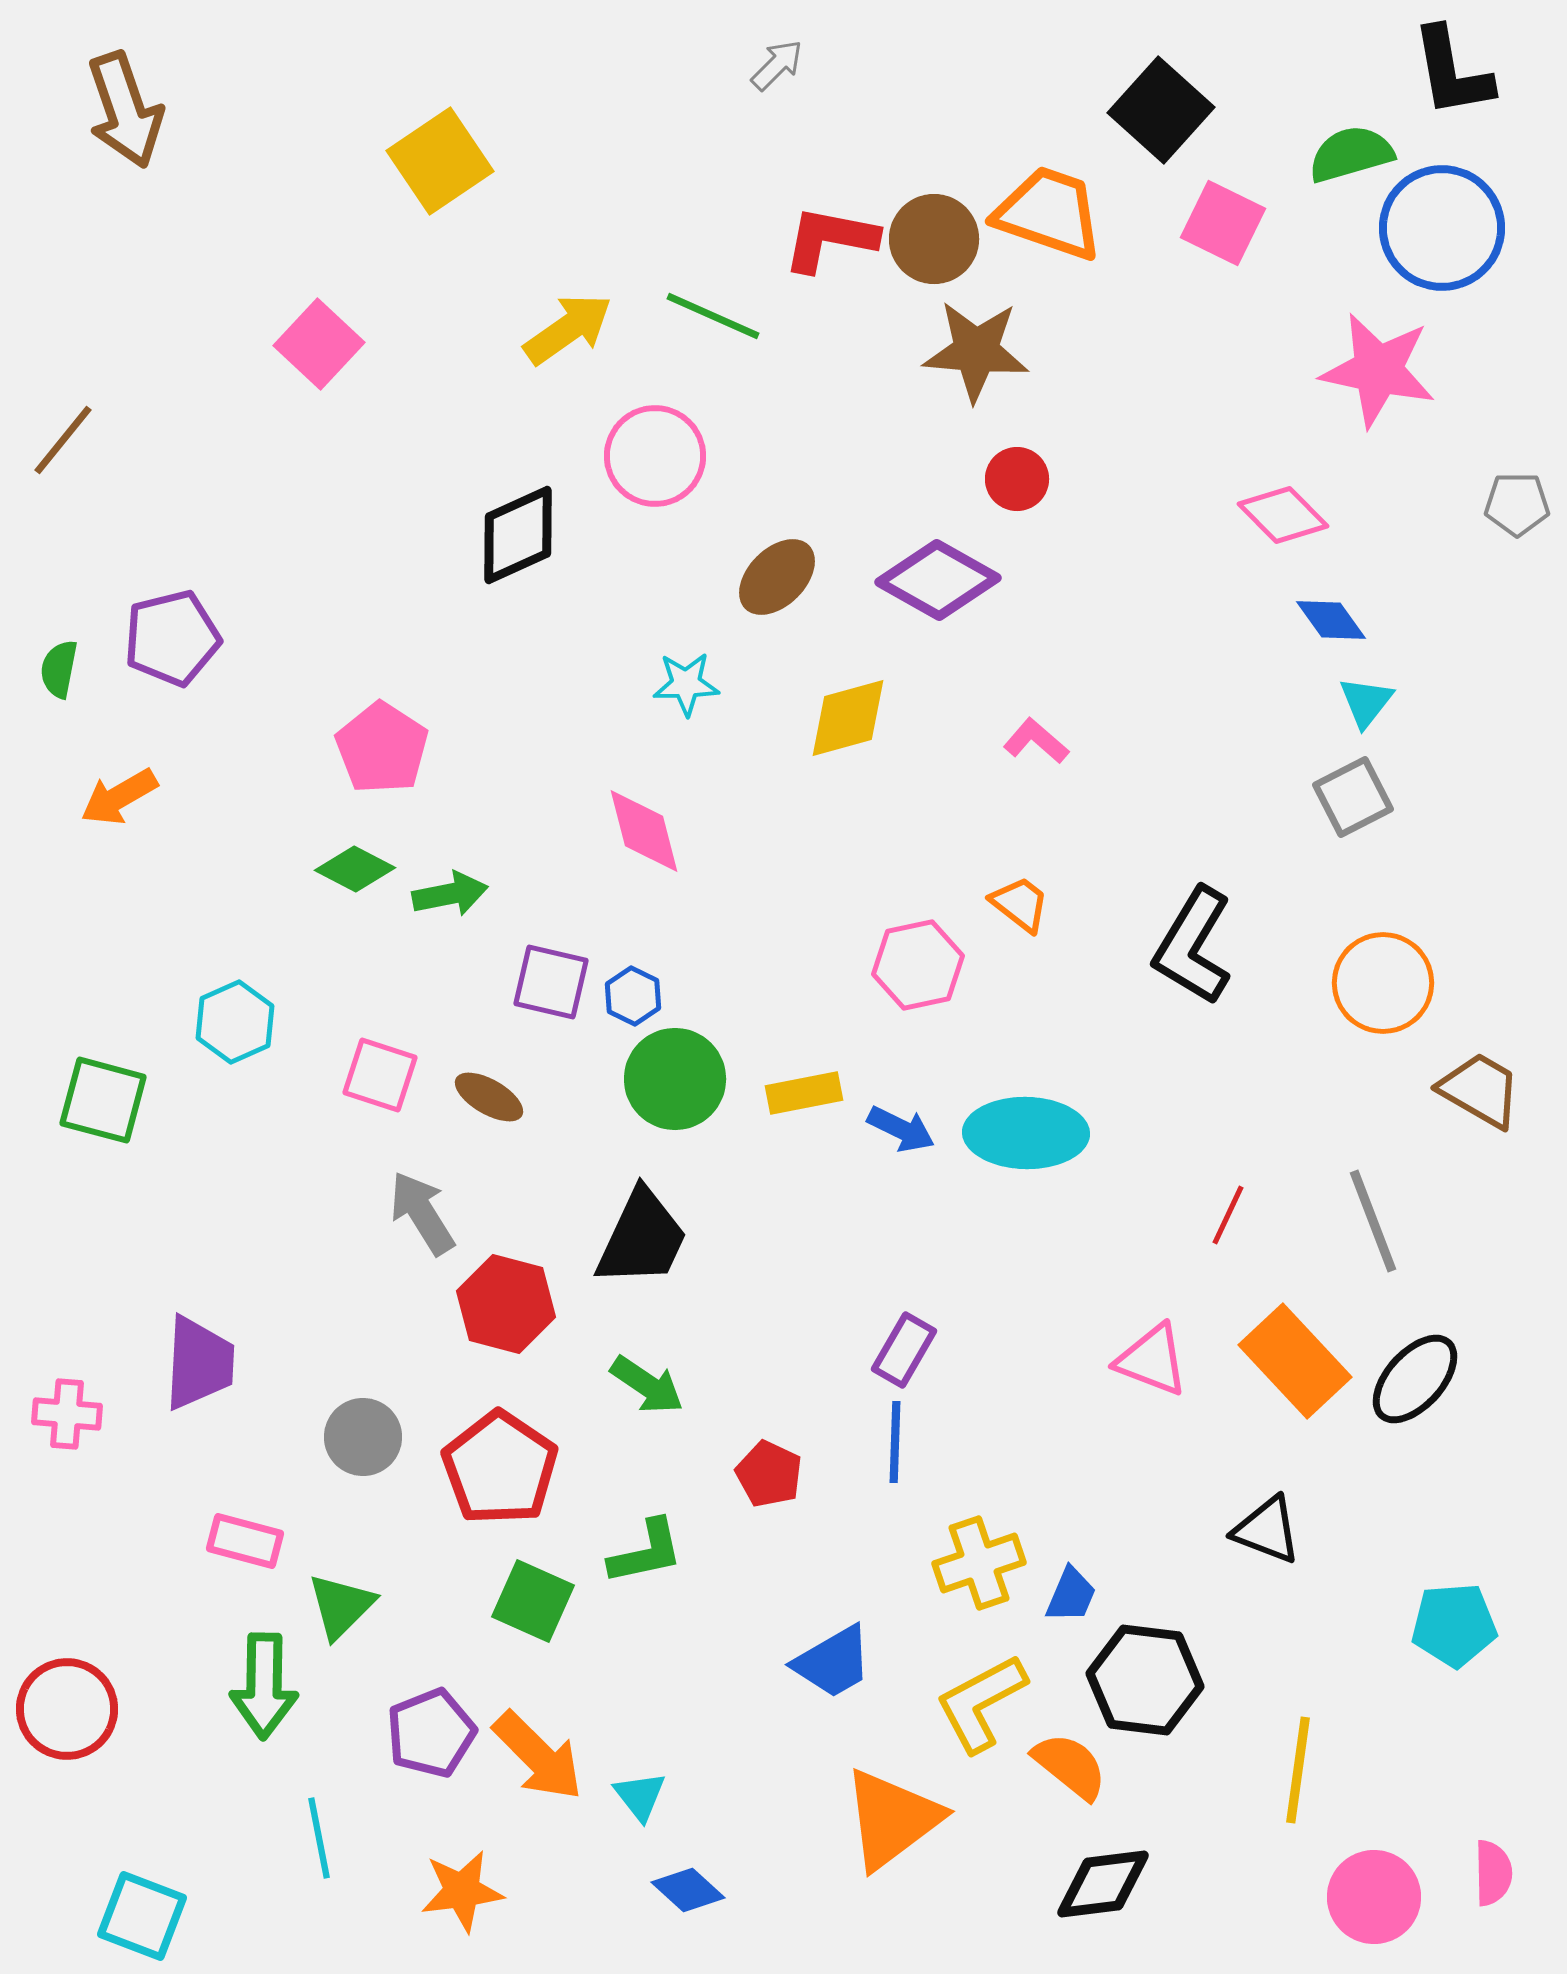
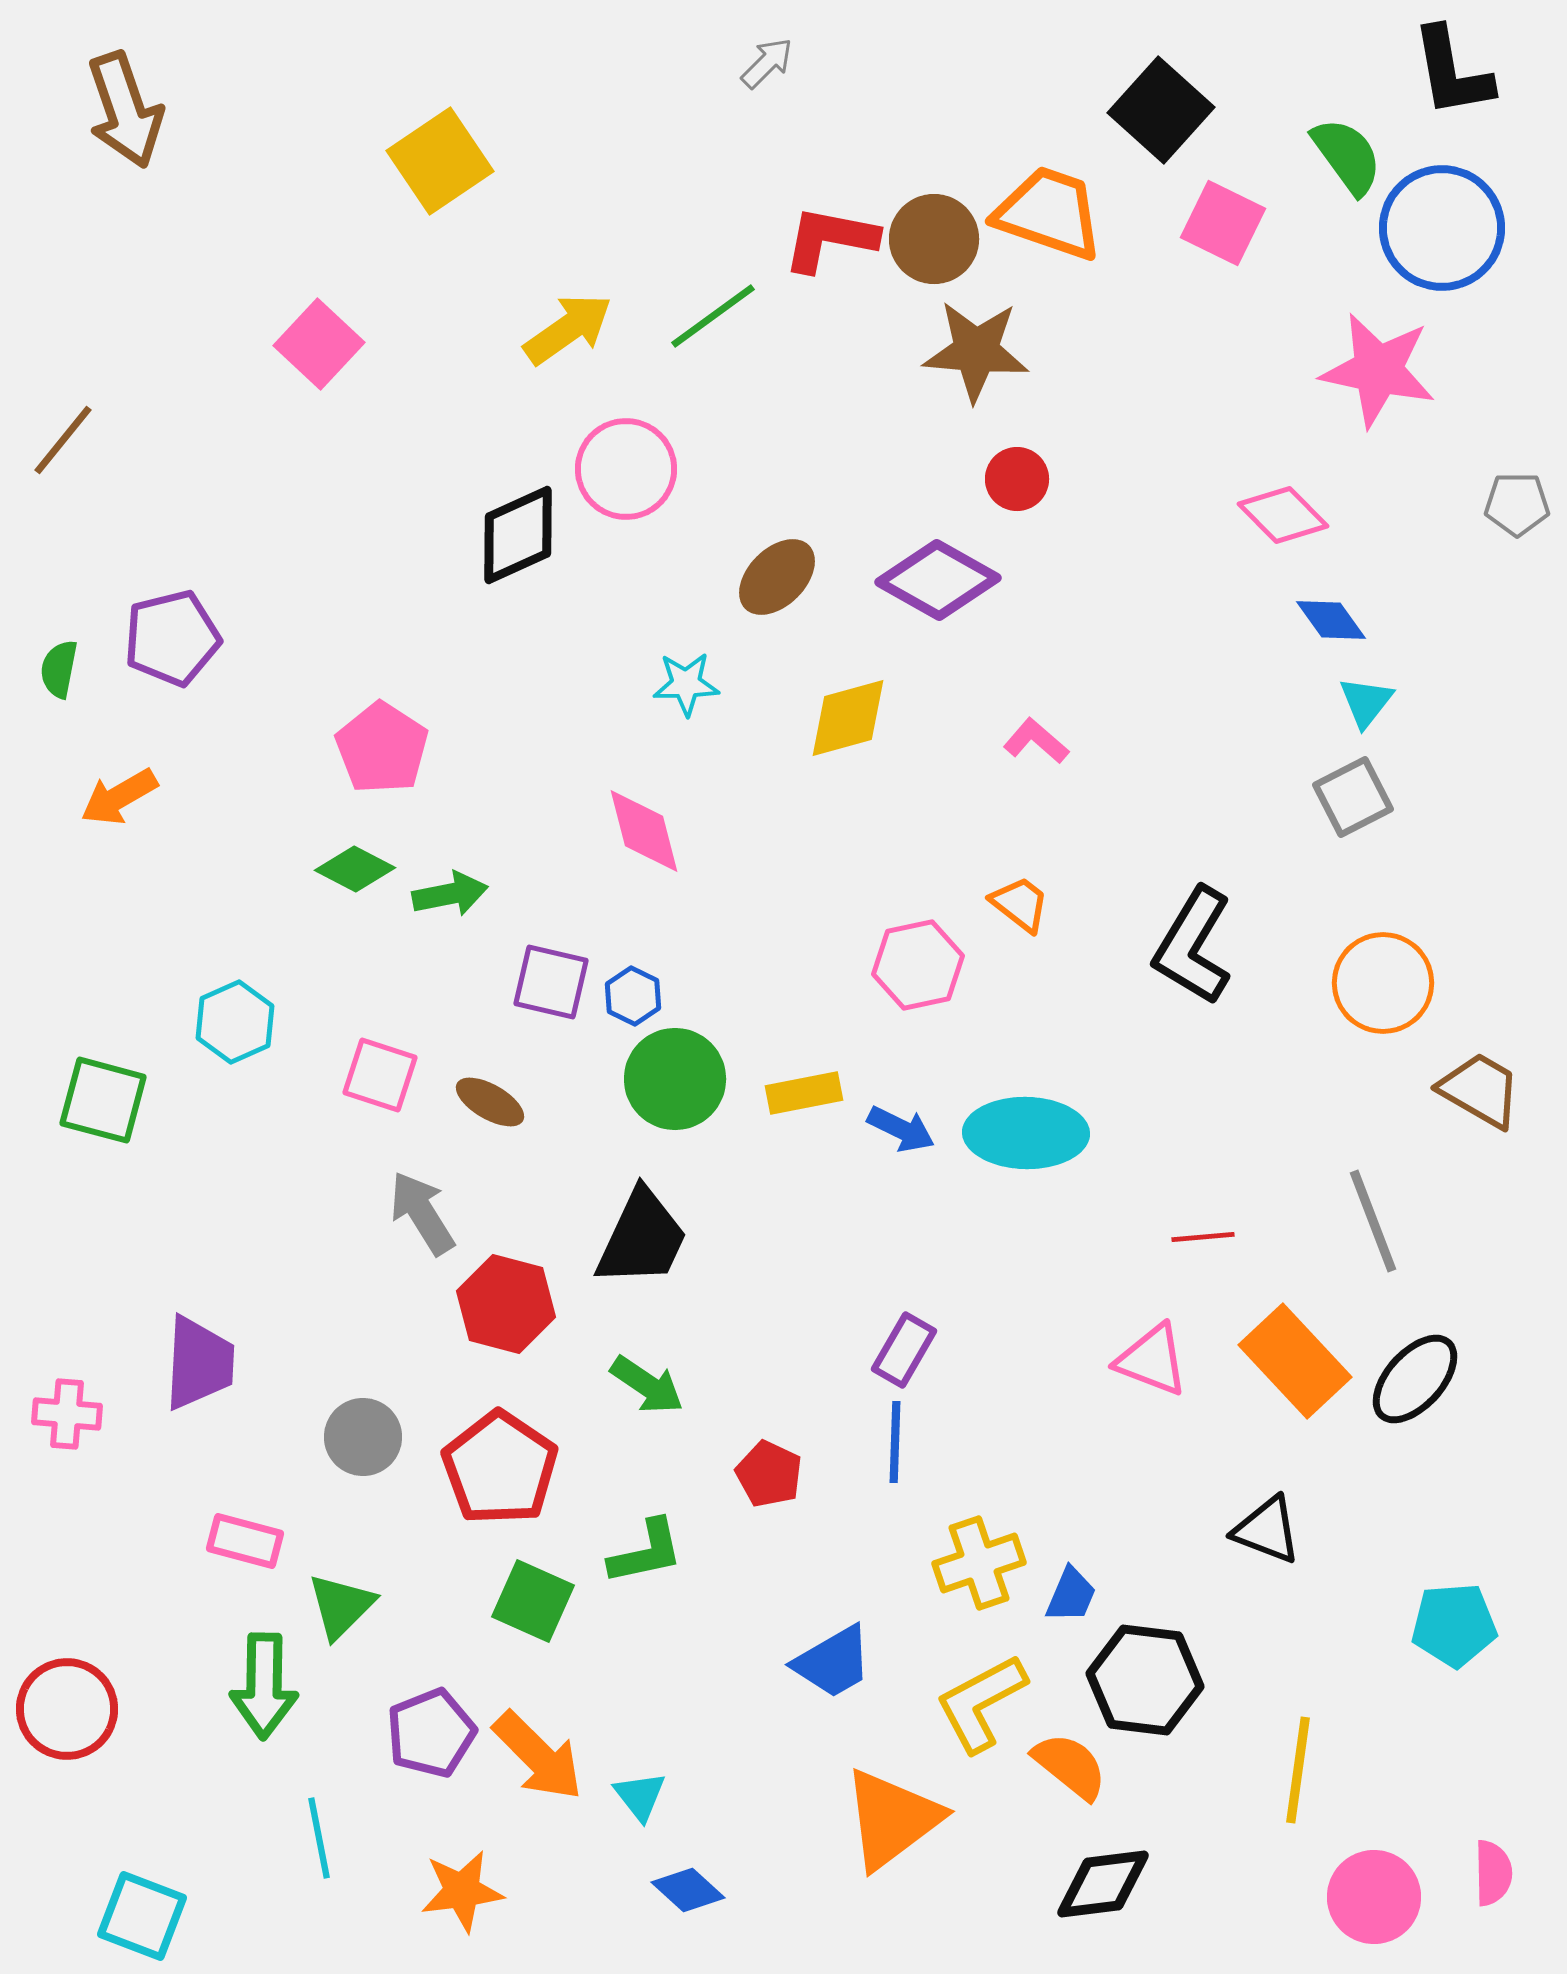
gray arrow at (777, 65): moved 10 px left, 2 px up
green semicircle at (1351, 154): moved 4 px left, 2 px down; rotated 70 degrees clockwise
green line at (713, 316): rotated 60 degrees counterclockwise
pink circle at (655, 456): moved 29 px left, 13 px down
brown ellipse at (489, 1097): moved 1 px right, 5 px down
red line at (1228, 1215): moved 25 px left, 22 px down; rotated 60 degrees clockwise
